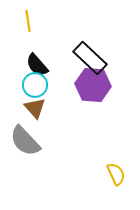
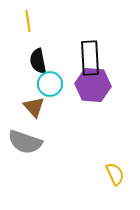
black rectangle: rotated 44 degrees clockwise
black semicircle: moved 1 px right, 4 px up; rotated 30 degrees clockwise
cyan circle: moved 15 px right, 1 px up
brown triangle: moved 1 px left, 1 px up
gray semicircle: moved 1 px down; rotated 28 degrees counterclockwise
yellow semicircle: moved 1 px left
